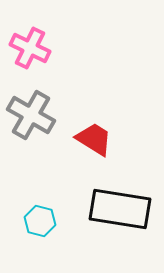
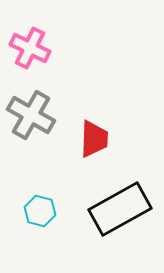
red trapezoid: rotated 60 degrees clockwise
black rectangle: rotated 38 degrees counterclockwise
cyan hexagon: moved 10 px up
